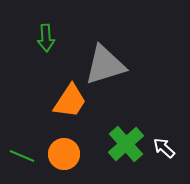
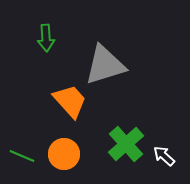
orange trapezoid: rotated 75 degrees counterclockwise
white arrow: moved 8 px down
